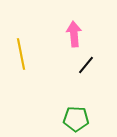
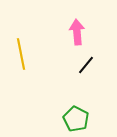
pink arrow: moved 3 px right, 2 px up
green pentagon: rotated 25 degrees clockwise
